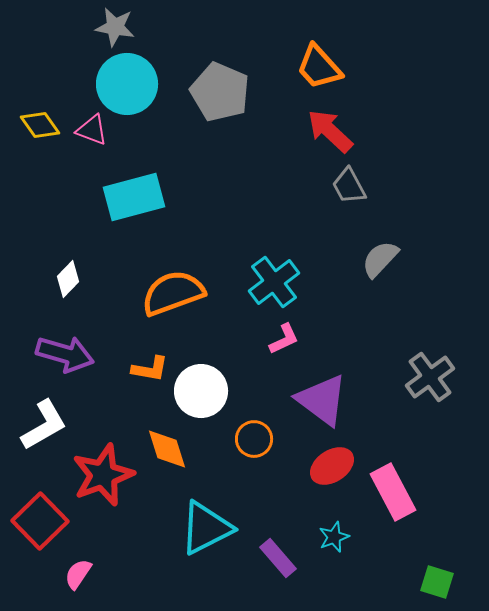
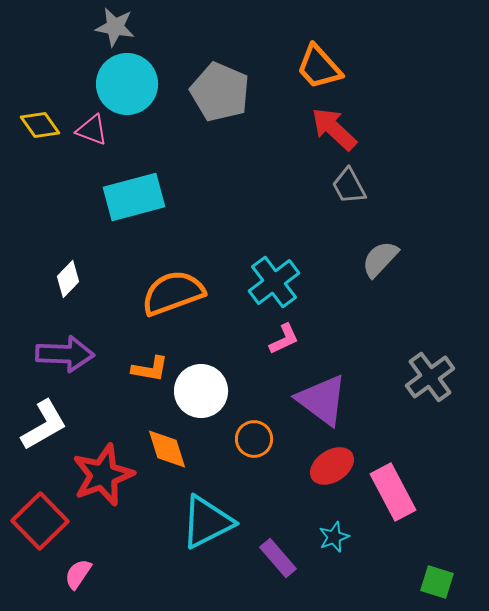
red arrow: moved 4 px right, 2 px up
purple arrow: rotated 14 degrees counterclockwise
cyan triangle: moved 1 px right, 6 px up
